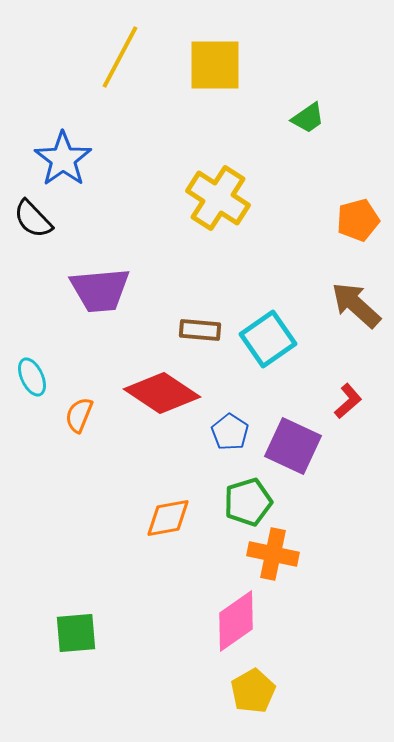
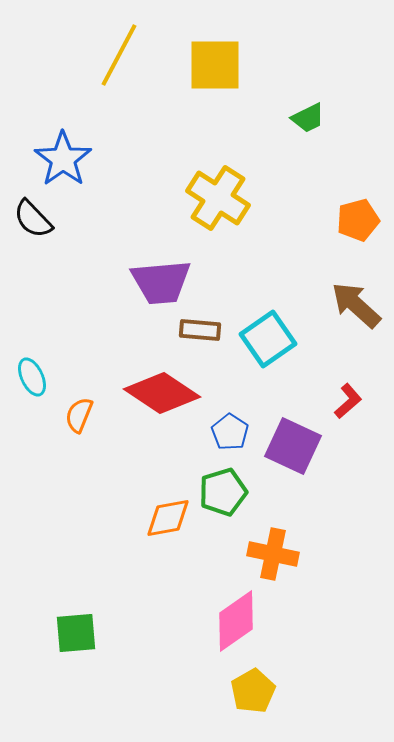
yellow line: moved 1 px left, 2 px up
green trapezoid: rotated 9 degrees clockwise
purple trapezoid: moved 61 px right, 8 px up
green pentagon: moved 25 px left, 10 px up
